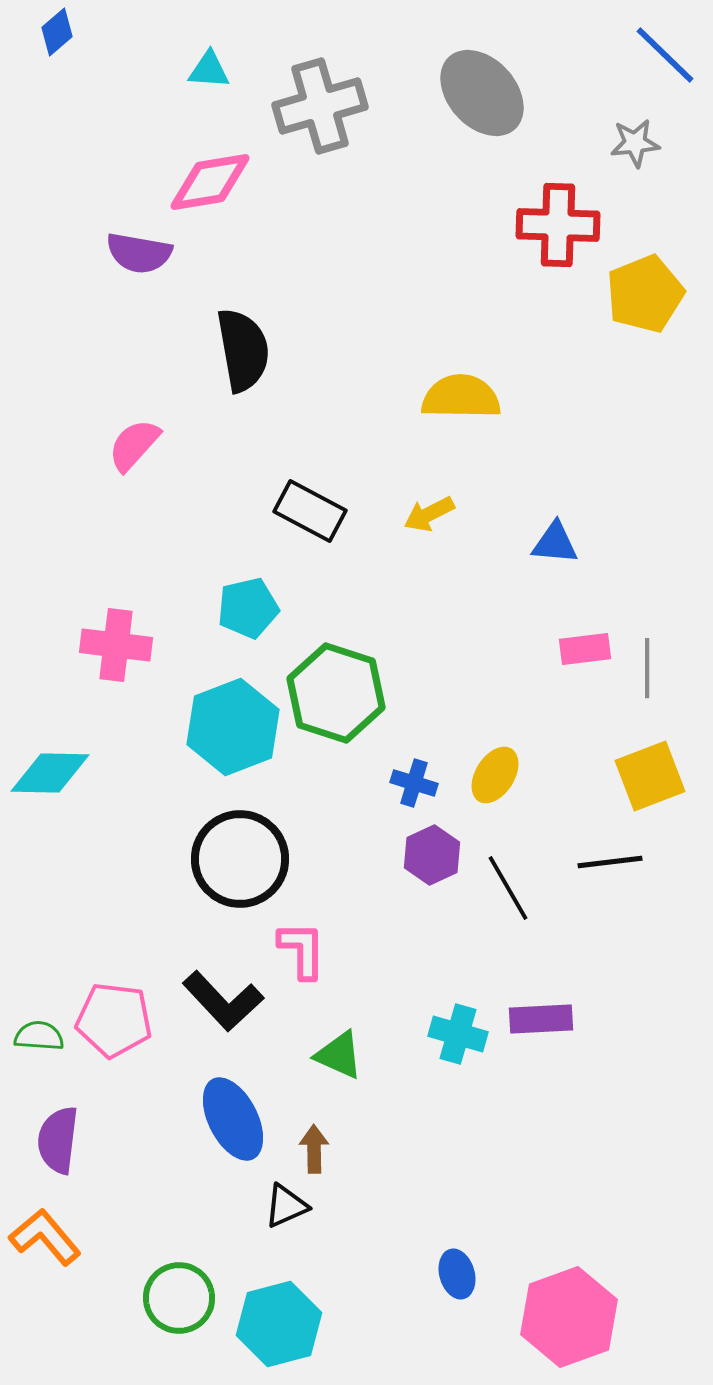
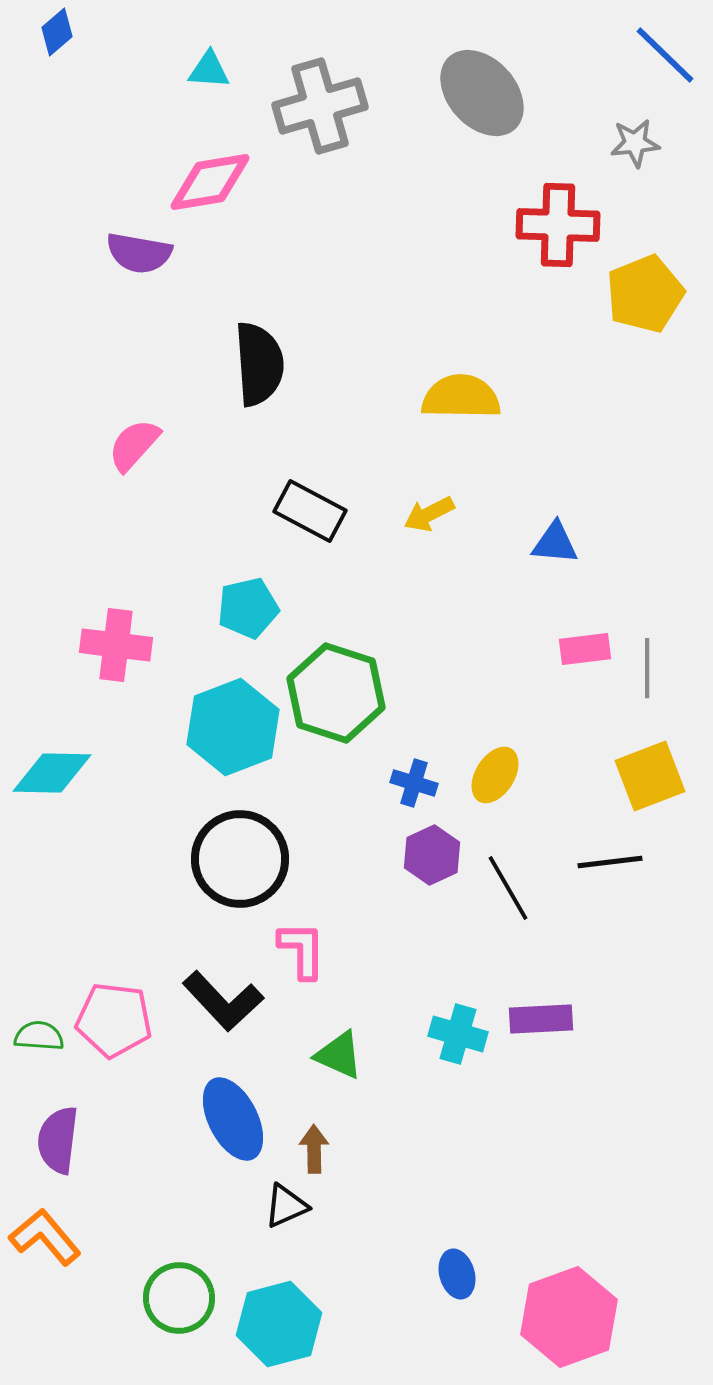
black semicircle at (243, 350): moved 16 px right, 14 px down; rotated 6 degrees clockwise
cyan diamond at (50, 773): moved 2 px right
